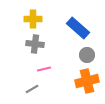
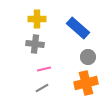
yellow cross: moved 4 px right
gray circle: moved 1 px right, 2 px down
orange cross: moved 1 px left, 2 px down
gray line: moved 10 px right, 1 px up
